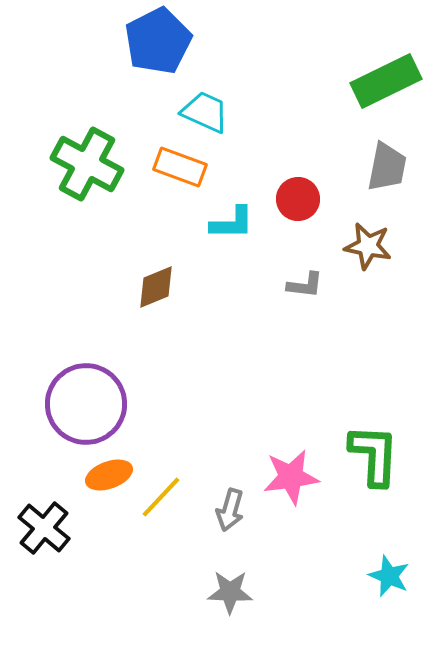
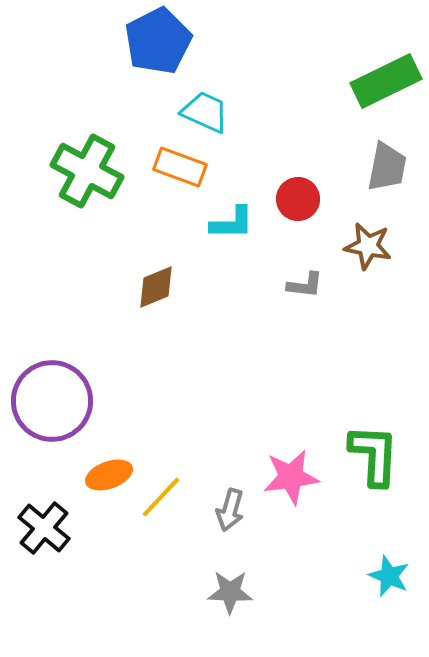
green cross: moved 7 px down
purple circle: moved 34 px left, 3 px up
